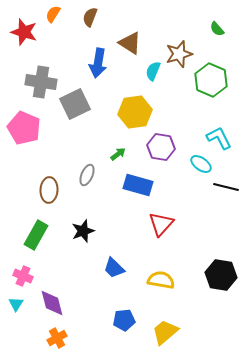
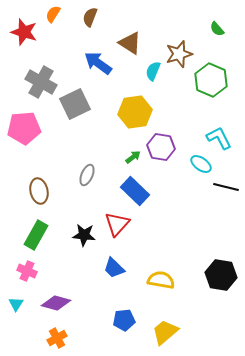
blue arrow: rotated 116 degrees clockwise
gray cross: rotated 20 degrees clockwise
pink pentagon: rotated 28 degrees counterclockwise
green arrow: moved 15 px right, 3 px down
blue rectangle: moved 3 px left, 6 px down; rotated 28 degrees clockwise
brown ellipse: moved 10 px left, 1 px down; rotated 15 degrees counterclockwise
red triangle: moved 44 px left
black star: moved 1 px right, 4 px down; rotated 25 degrees clockwise
pink cross: moved 4 px right, 5 px up
purple diamond: moved 4 px right; rotated 60 degrees counterclockwise
